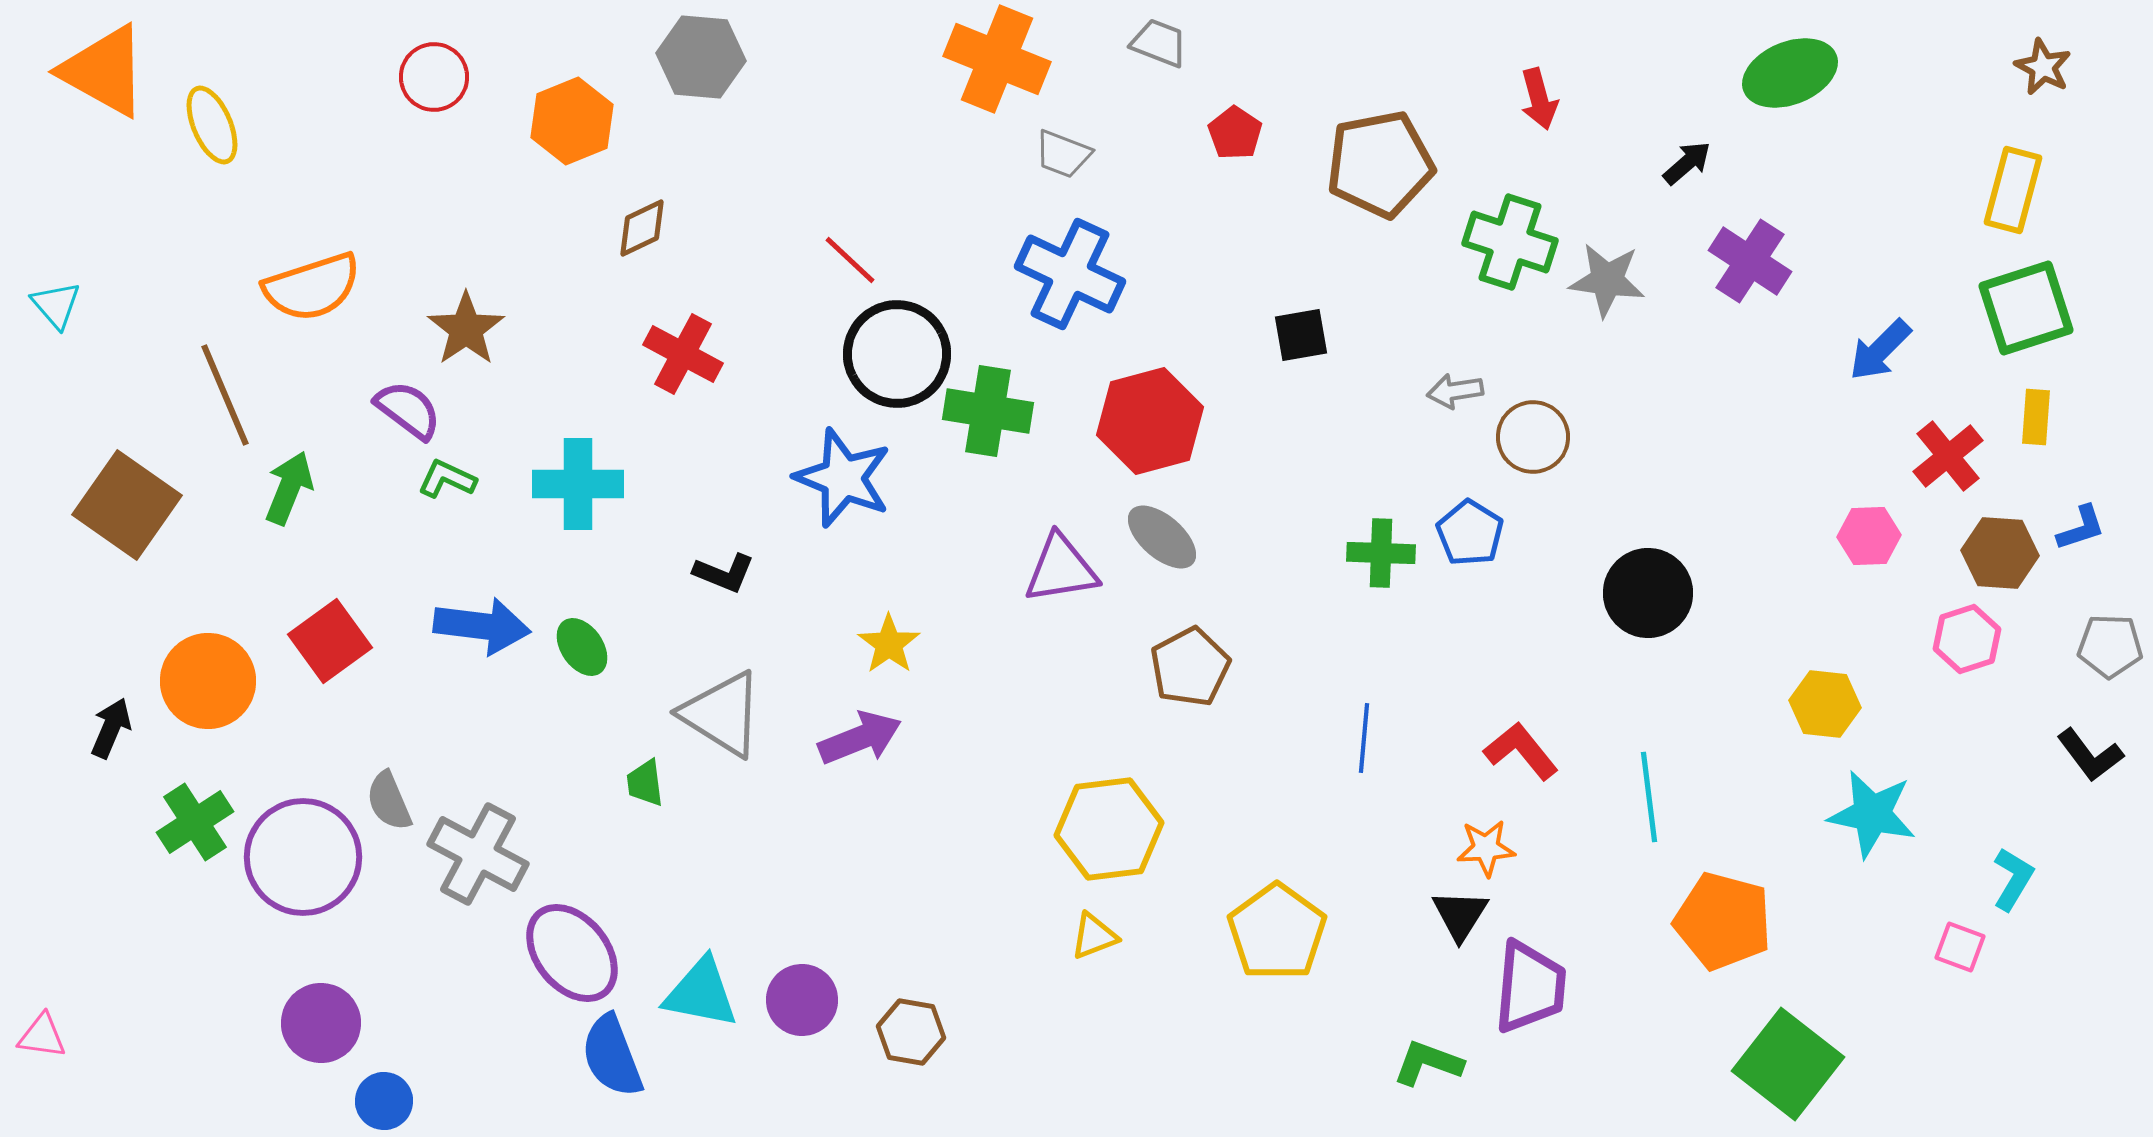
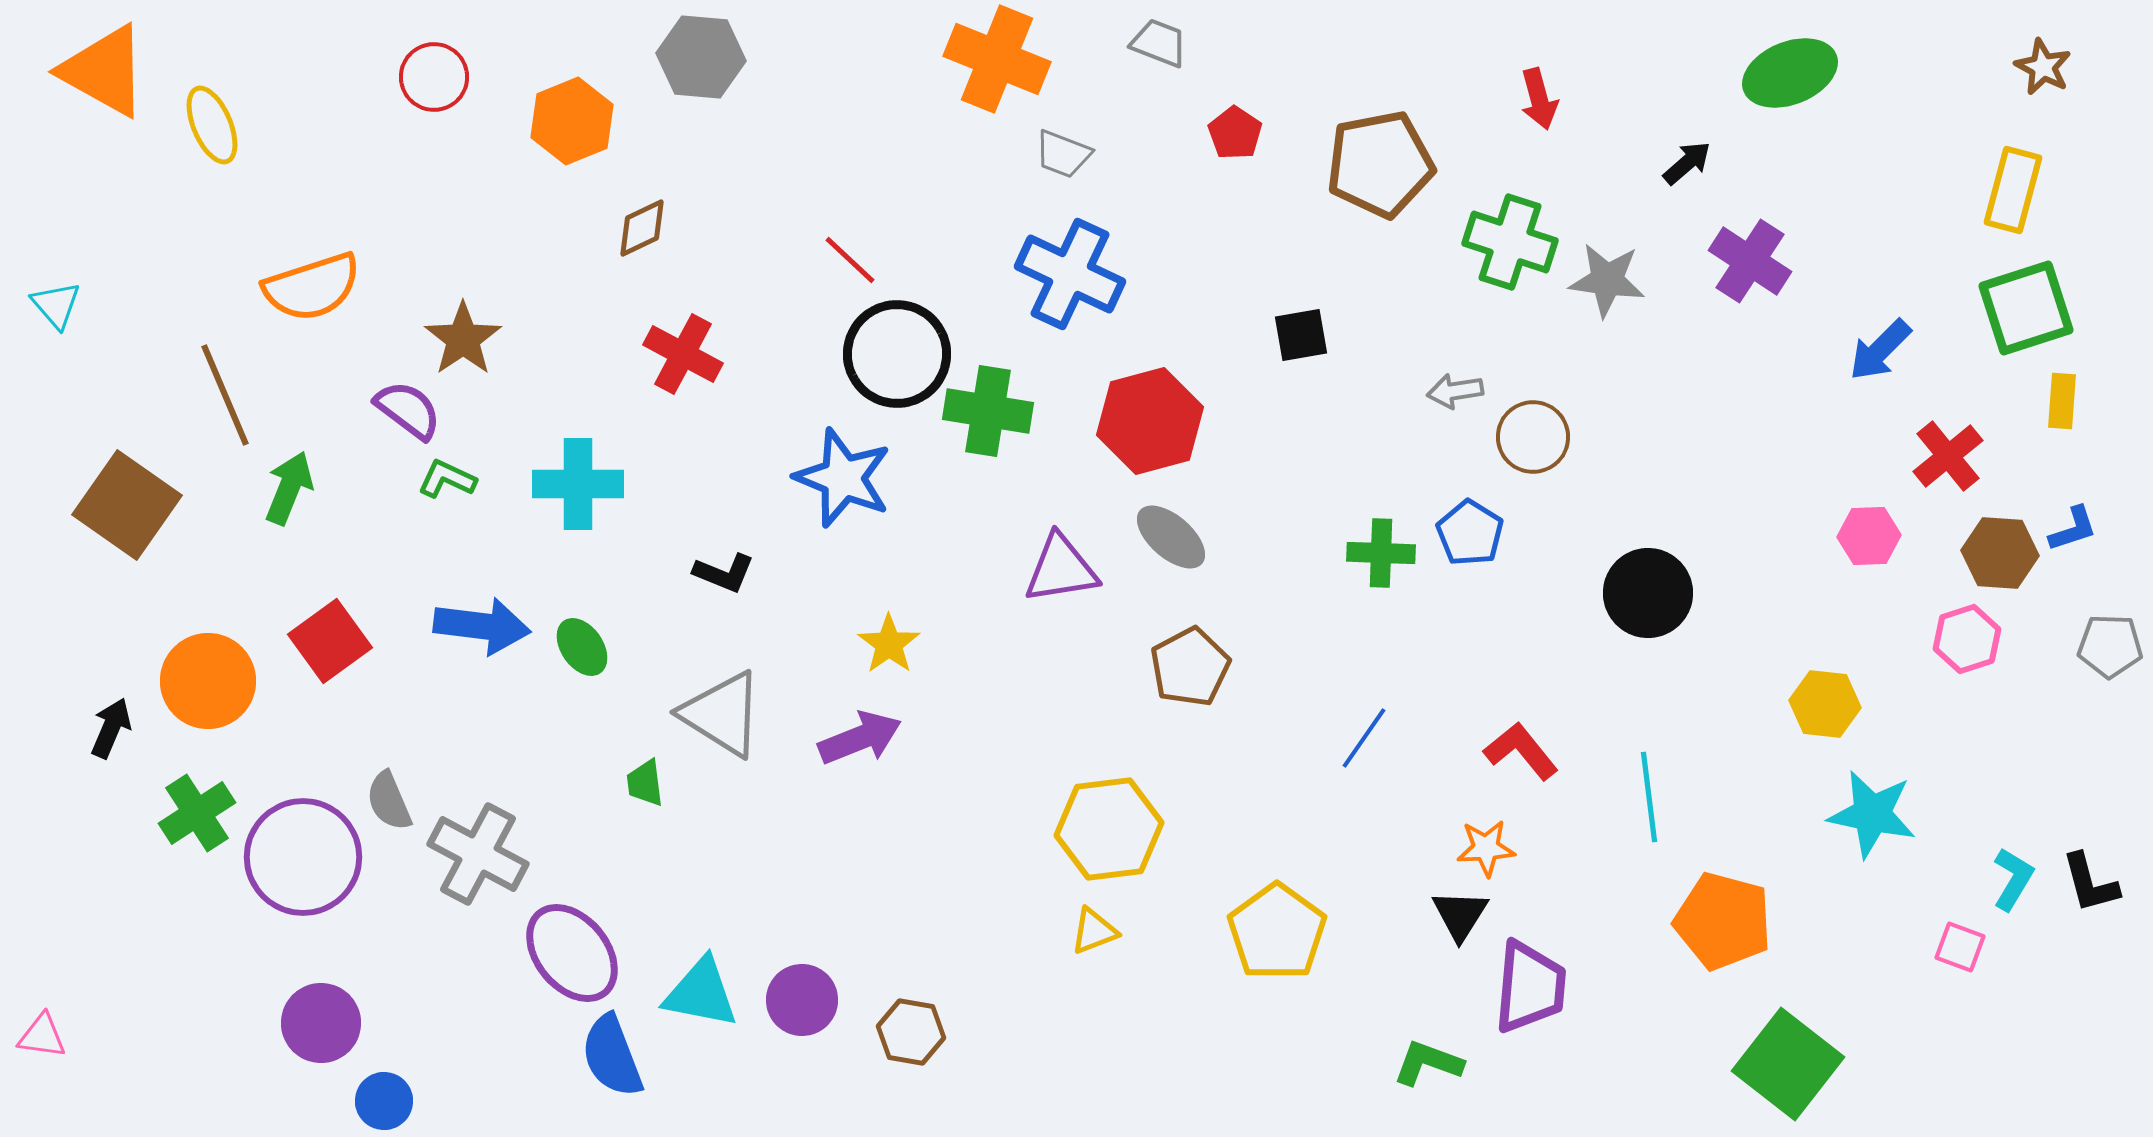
brown star at (466, 329): moved 3 px left, 10 px down
yellow rectangle at (2036, 417): moved 26 px right, 16 px up
blue L-shape at (2081, 528): moved 8 px left, 1 px down
gray ellipse at (1162, 537): moved 9 px right
blue line at (1364, 738): rotated 30 degrees clockwise
black L-shape at (2090, 755): moved 128 px down; rotated 22 degrees clockwise
green cross at (195, 822): moved 2 px right, 9 px up
yellow triangle at (1094, 936): moved 5 px up
